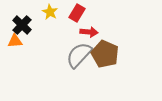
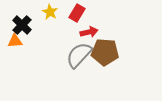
red arrow: rotated 18 degrees counterclockwise
brown pentagon: moved 2 px up; rotated 20 degrees counterclockwise
